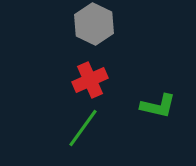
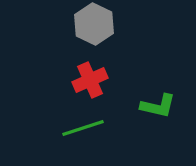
green line: rotated 36 degrees clockwise
